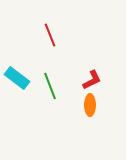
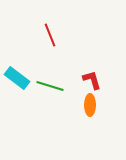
red L-shape: rotated 80 degrees counterclockwise
green line: rotated 52 degrees counterclockwise
